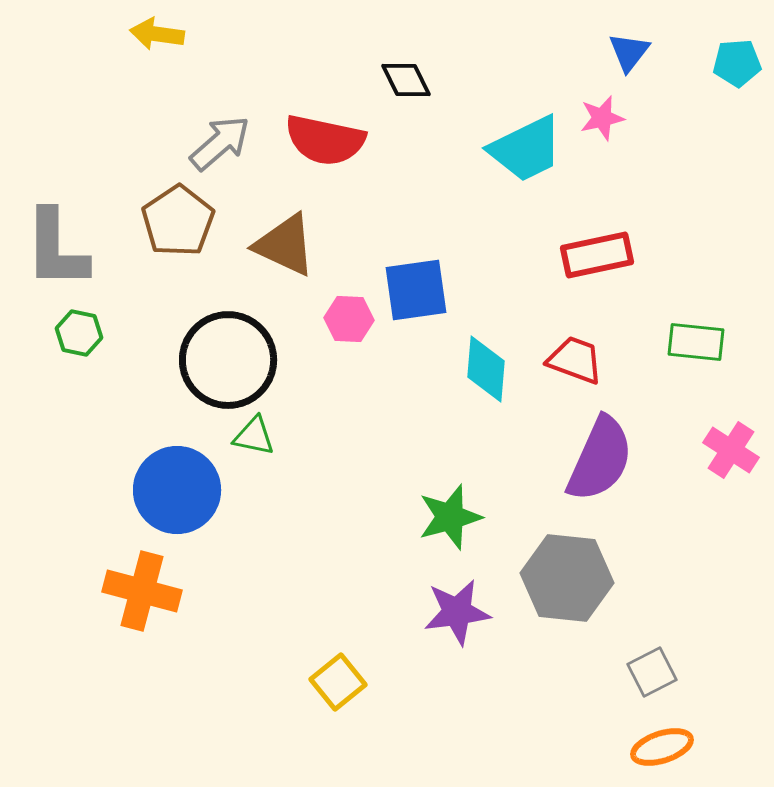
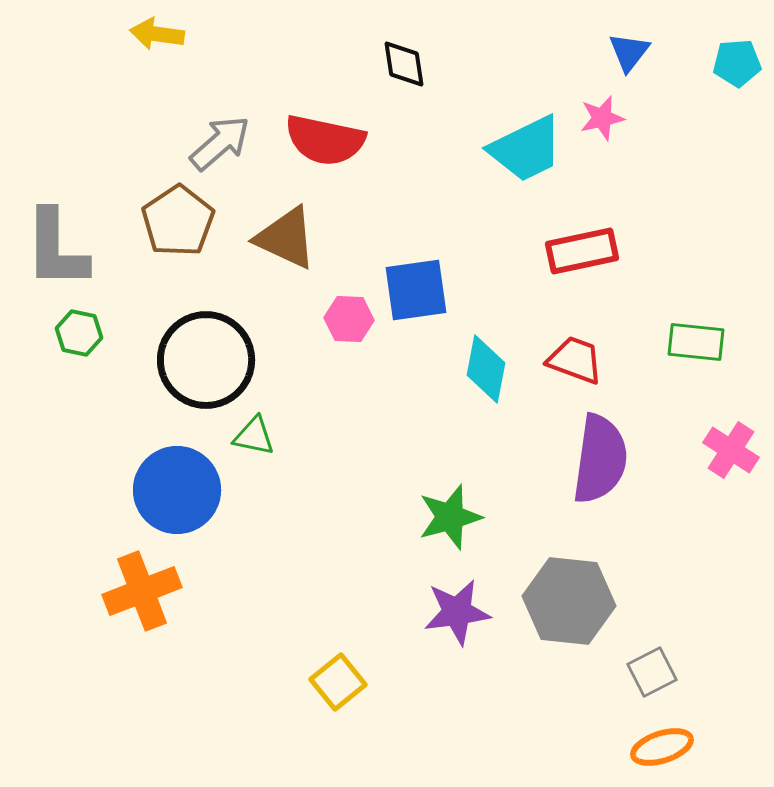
black diamond: moved 2 px left, 16 px up; rotated 18 degrees clockwise
brown triangle: moved 1 px right, 7 px up
red rectangle: moved 15 px left, 4 px up
black circle: moved 22 px left
cyan diamond: rotated 6 degrees clockwise
purple semicircle: rotated 16 degrees counterclockwise
gray hexagon: moved 2 px right, 23 px down
orange cross: rotated 36 degrees counterclockwise
